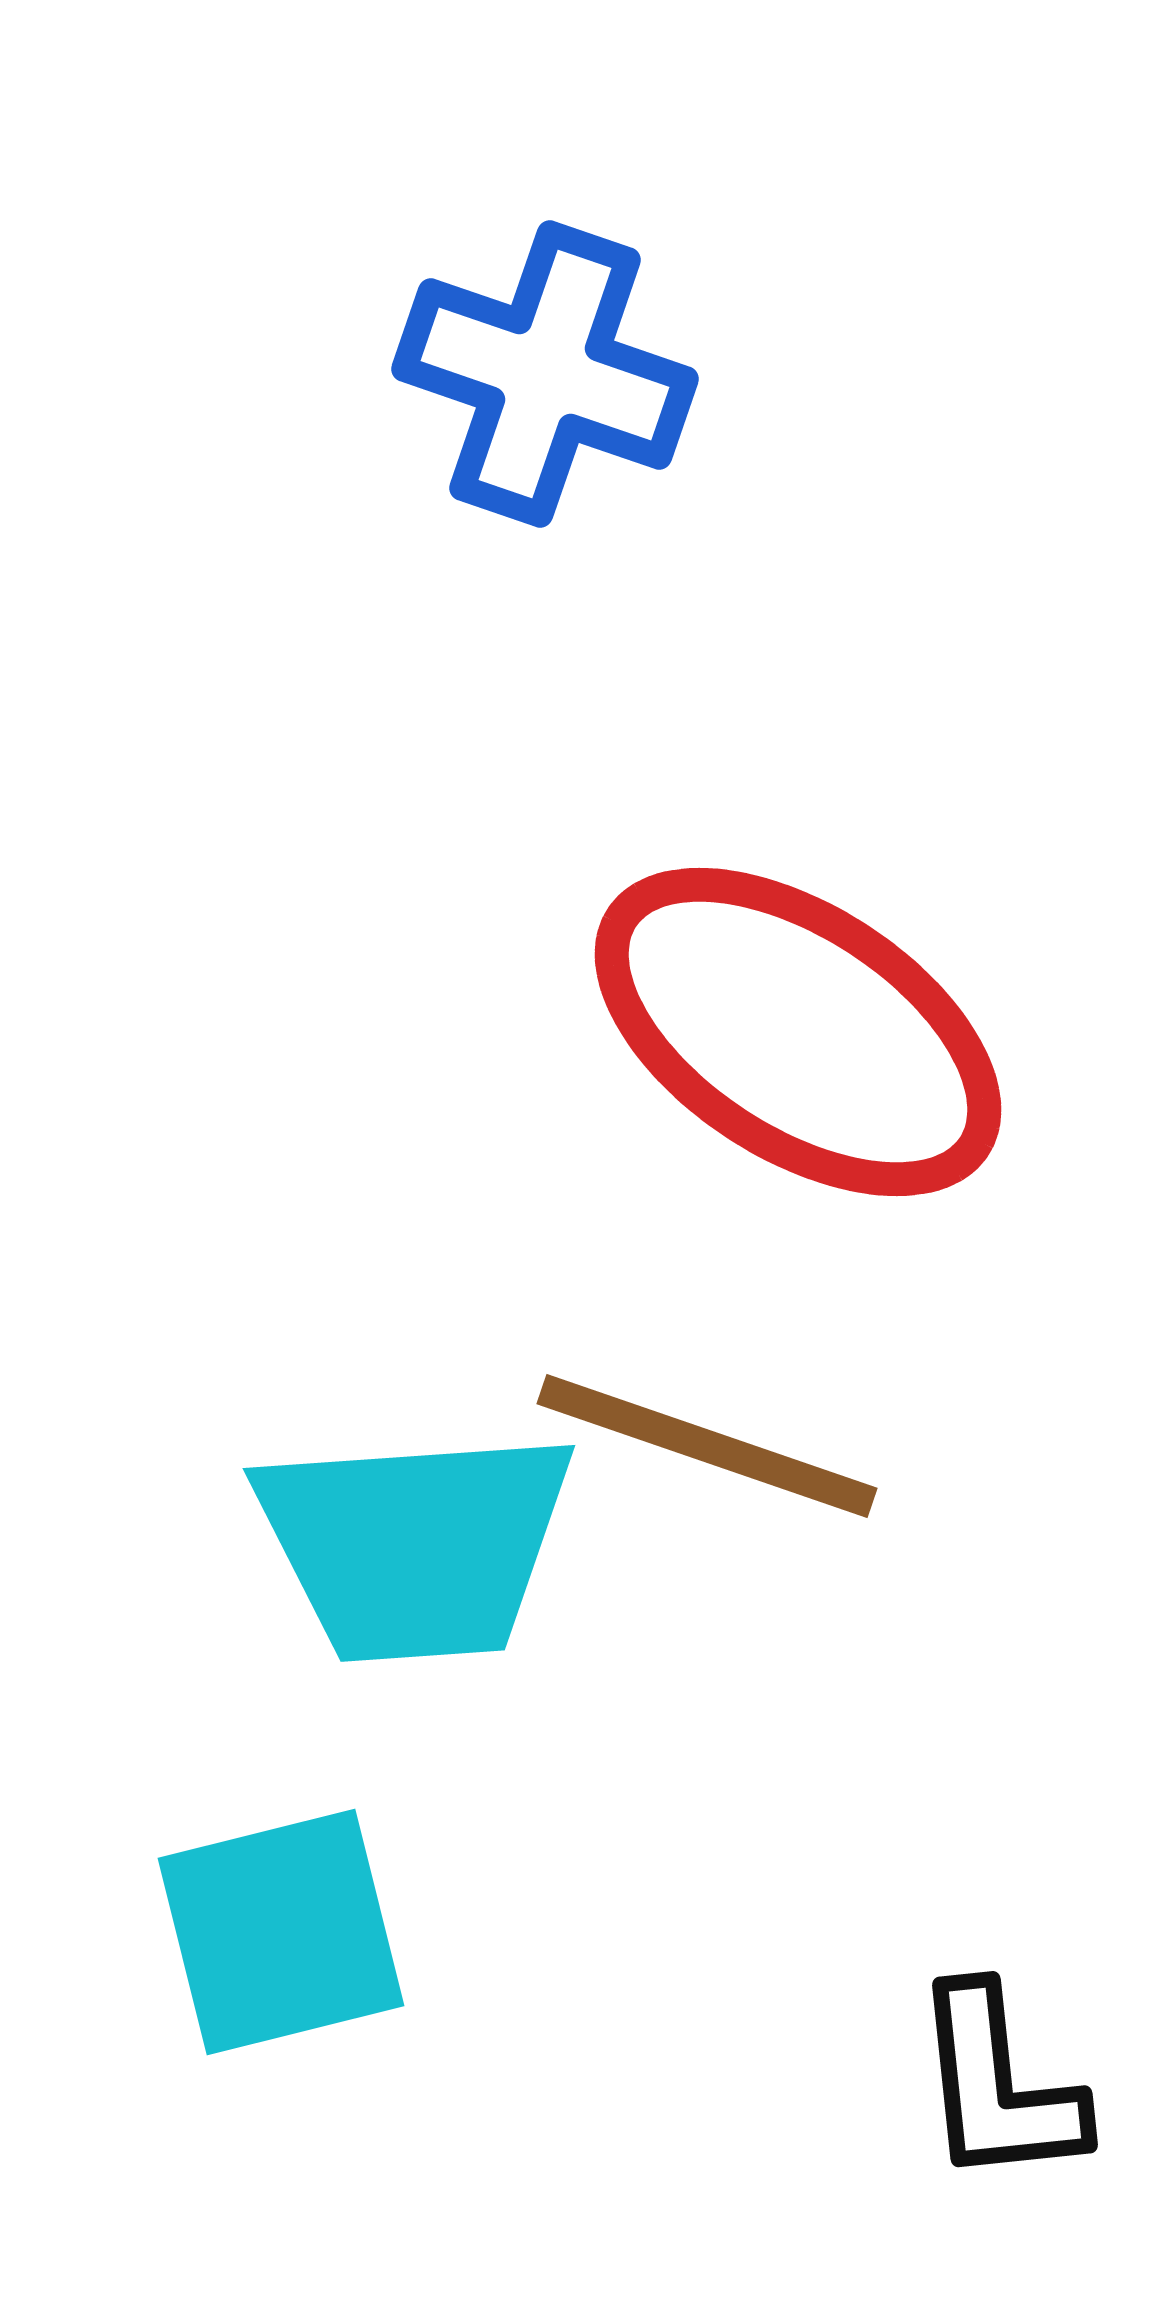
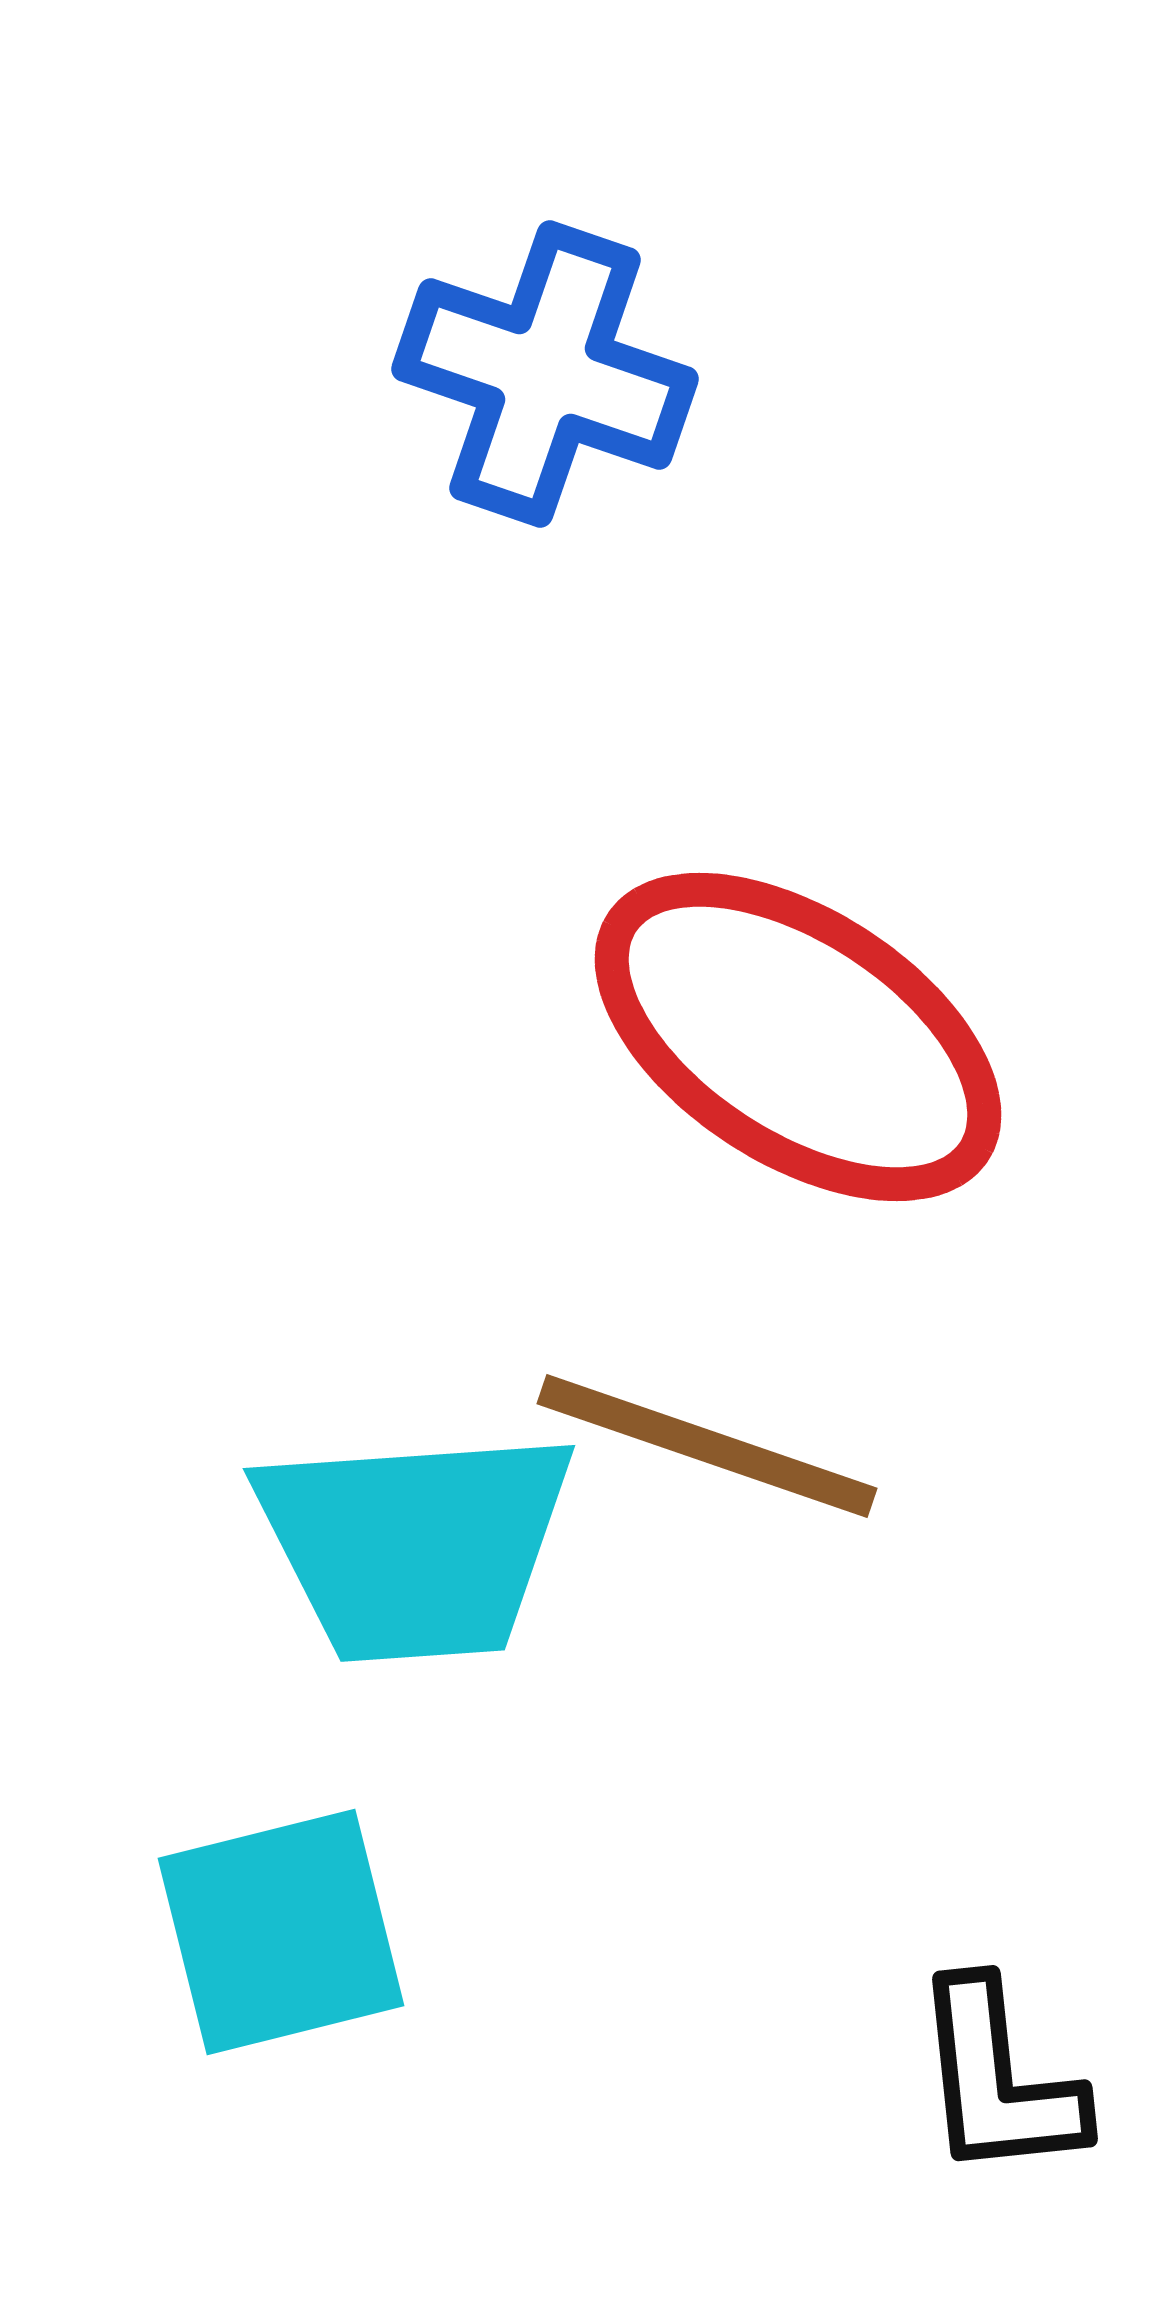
red ellipse: moved 5 px down
black L-shape: moved 6 px up
